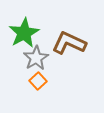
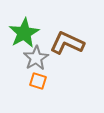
brown L-shape: moved 2 px left
orange square: rotated 30 degrees counterclockwise
